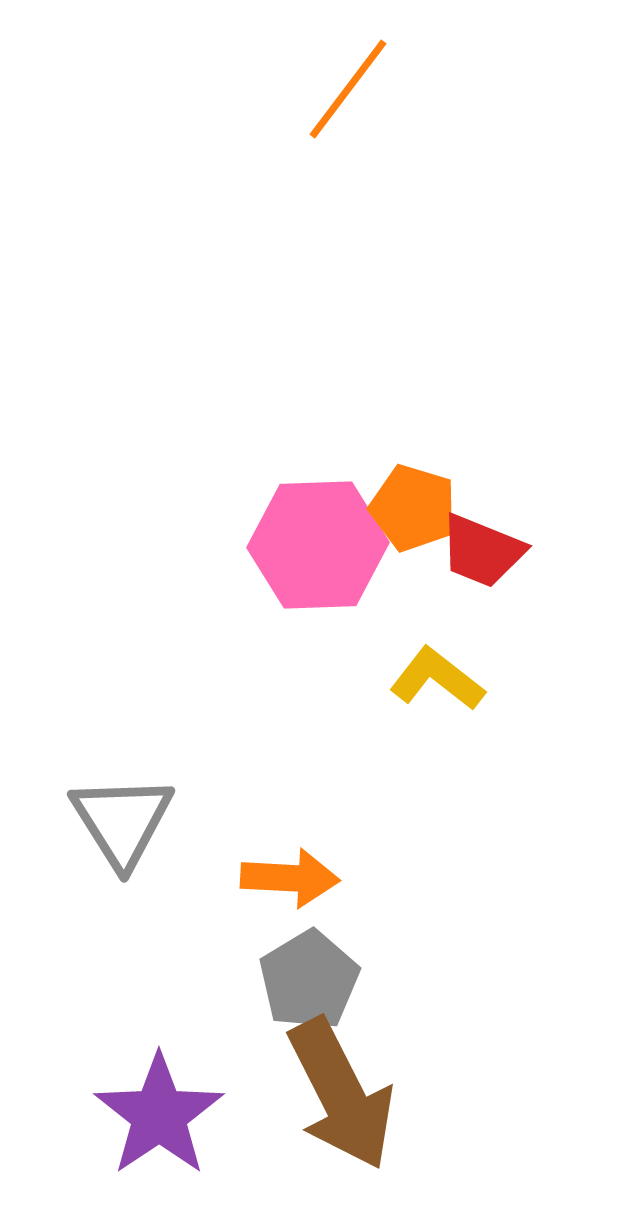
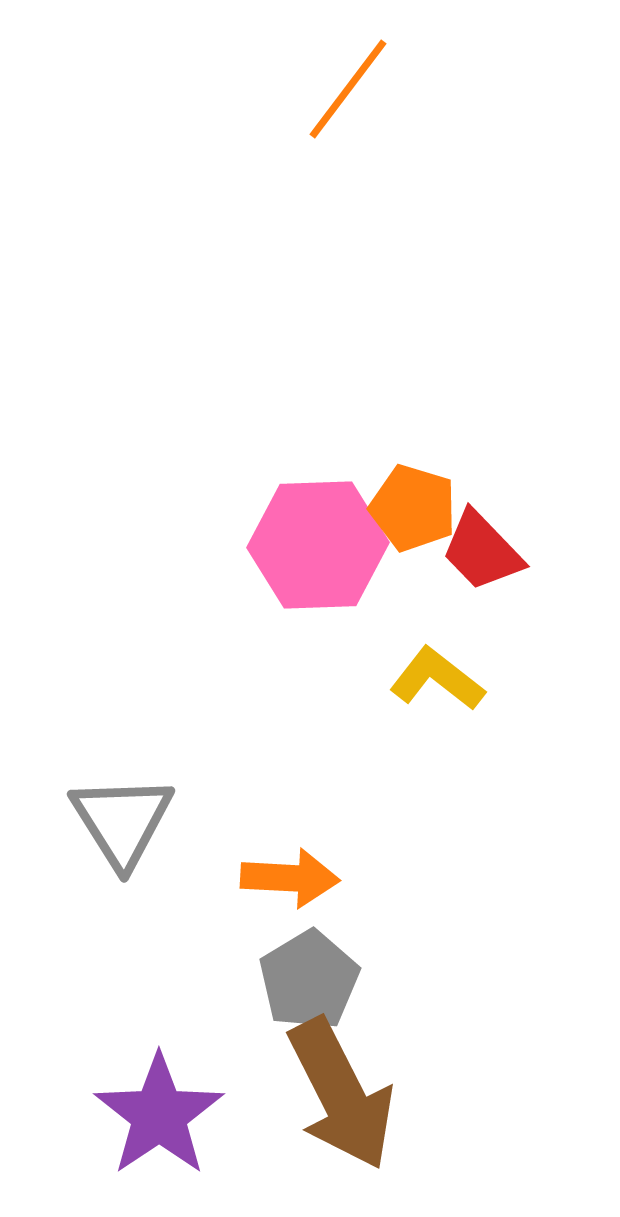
red trapezoid: rotated 24 degrees clockwise
